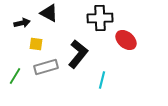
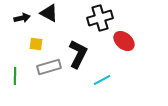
black cross: rotated 15 degrees counterclockwise
black arrow: moved 5 px up
red ellipse: moved 2 px left, 1 px down
black L-shape: rotated 12 degrees counterclockwise
gray rectangle: moved 3 px right
green line: rotated 30 degrees counterclockwise
cyan line: rotated 48 degrees clockwise
